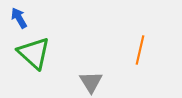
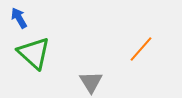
orange line: moved 1 px right, 1 px up; rotated 28 degrees clockwise
